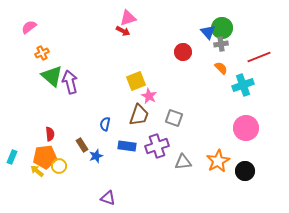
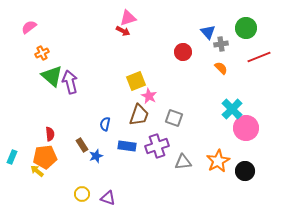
green circle: moved 24 px right
cyan cross: moved 11 px left, 24 px down; rotated 25 degrees counterclockwise
yellow circle: moved 23 px right, 28 px down
